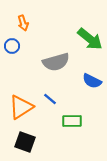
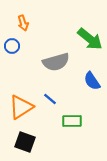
blue semicircle: rotated 30 degrees clockwise
